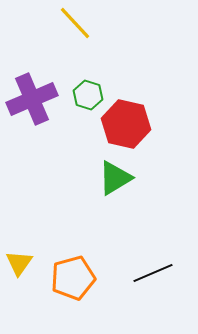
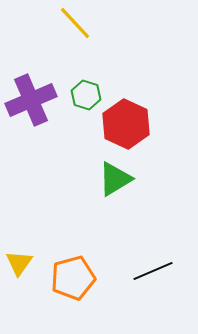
green hexagon: moved 2 px left
purple cross: moved 1 px left, 1 px down
red hexagon: rotated 12 degrees clockwise
green triangle: moved 1 px down
black line: moved 2 px up
